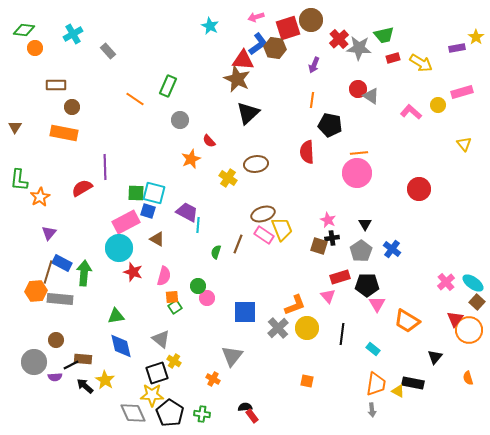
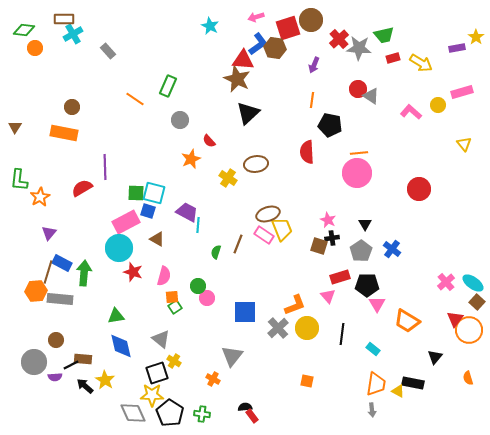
brown rectangle at (56, 85): moved 8 px right, 66 px up
brown ellipse at (263, 214): moved 5 px right
